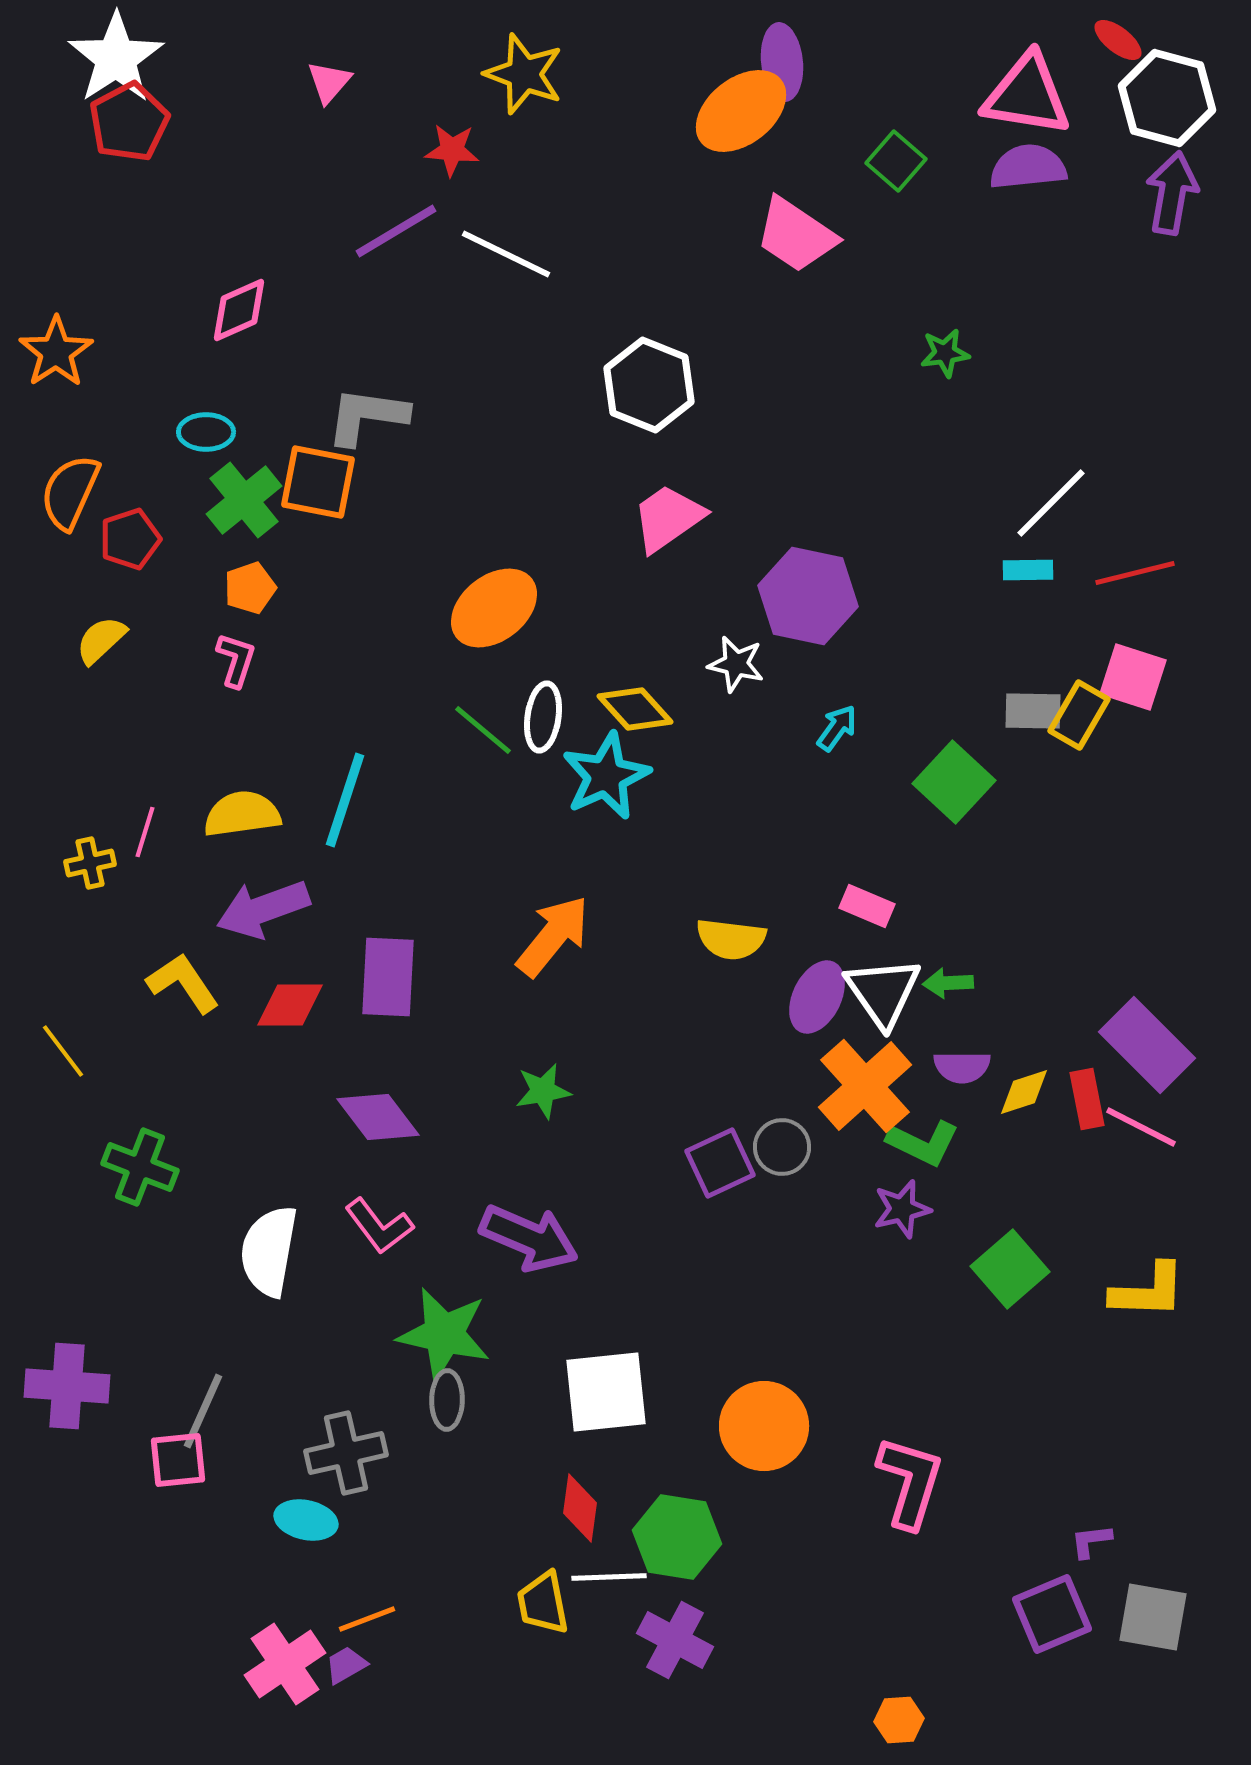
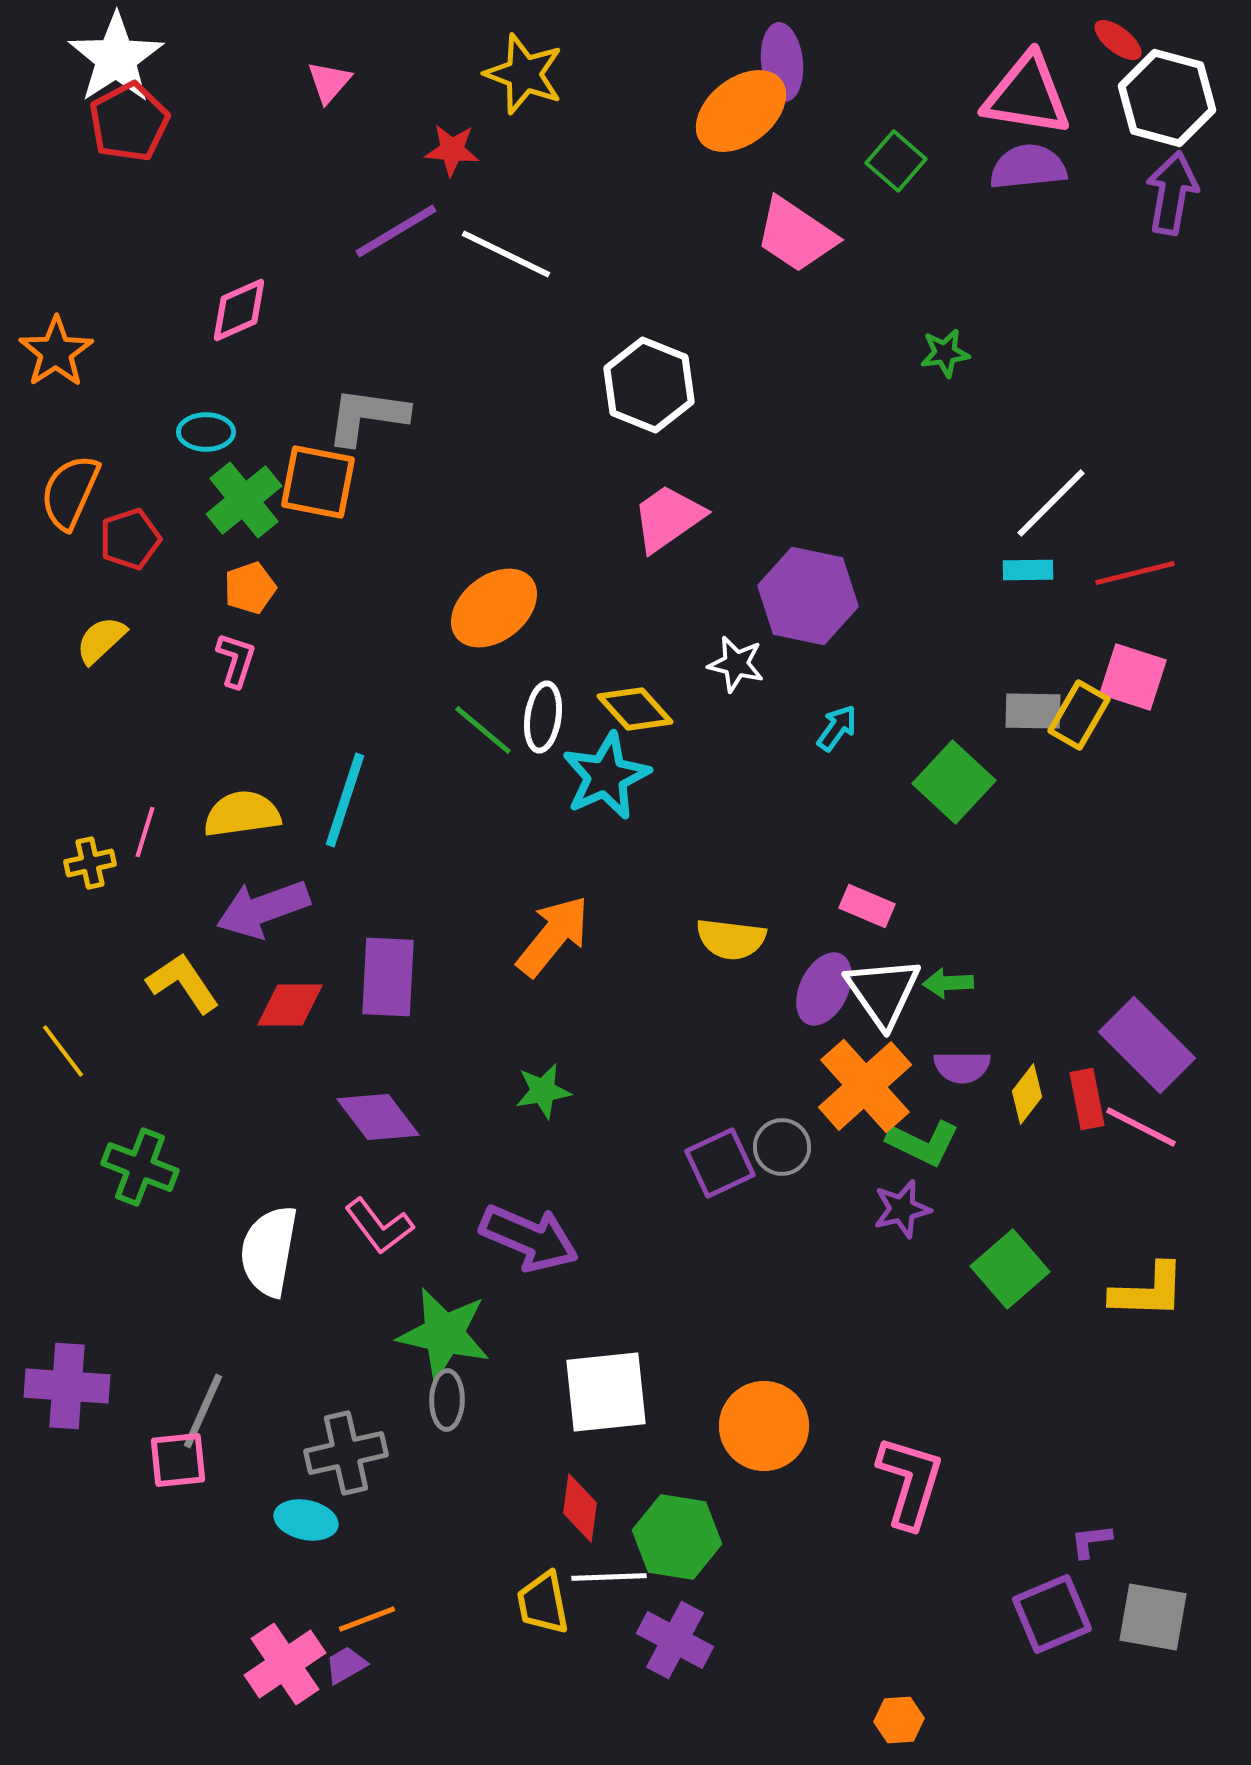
purple ellipse at (817, 997): moved 7 px right, 8 px up
yellow diamond at (1024, 1092): moved 3 px right, 2 px down; rotated 34 degrees counterclockwise
